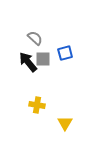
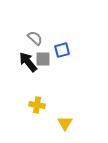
blue square: moved 3 px left, 3 px up
